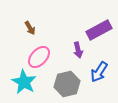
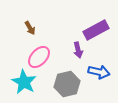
purple rectangle: moved 3 px left
blue arrow: rotated 110 degrees counterclockwise
